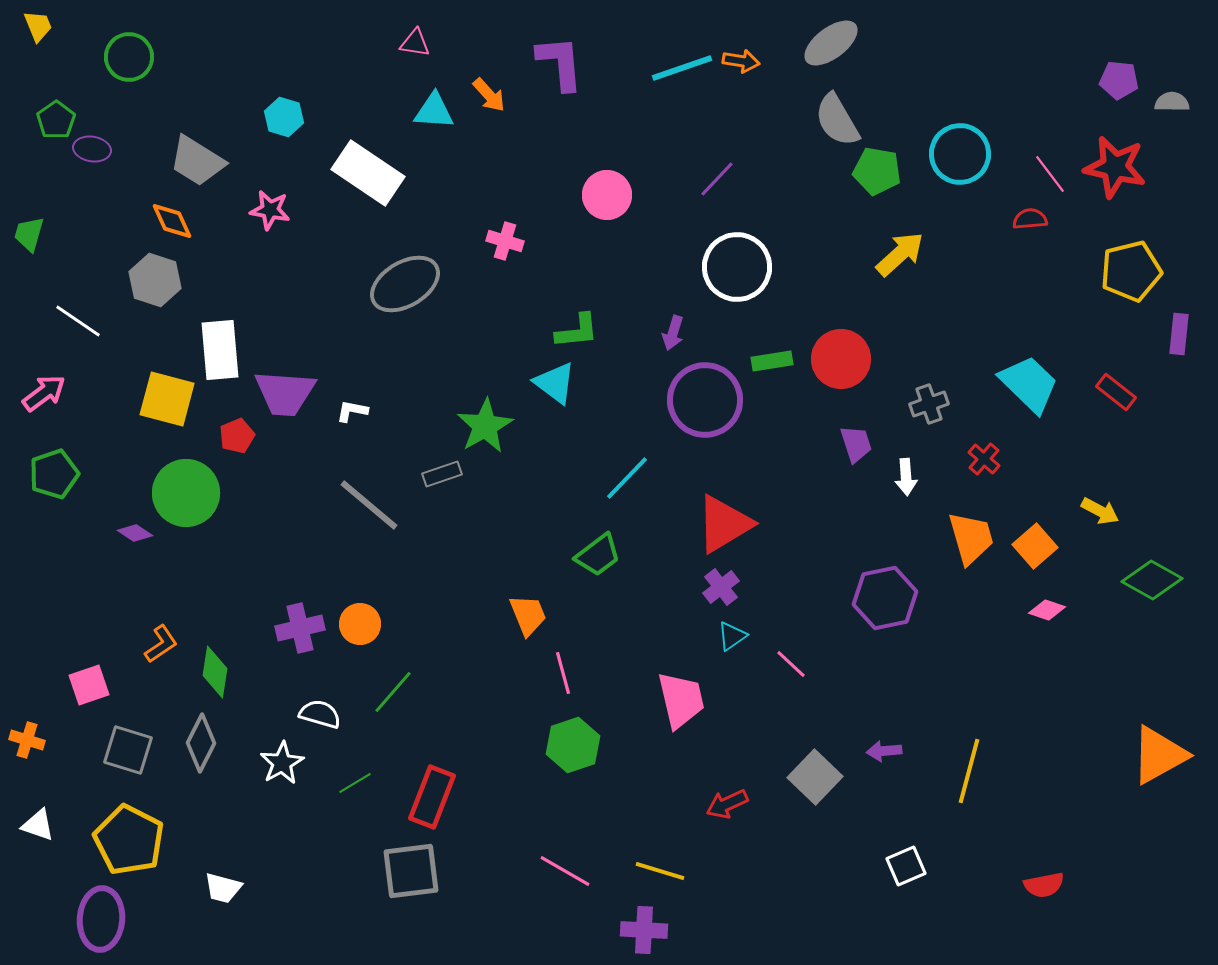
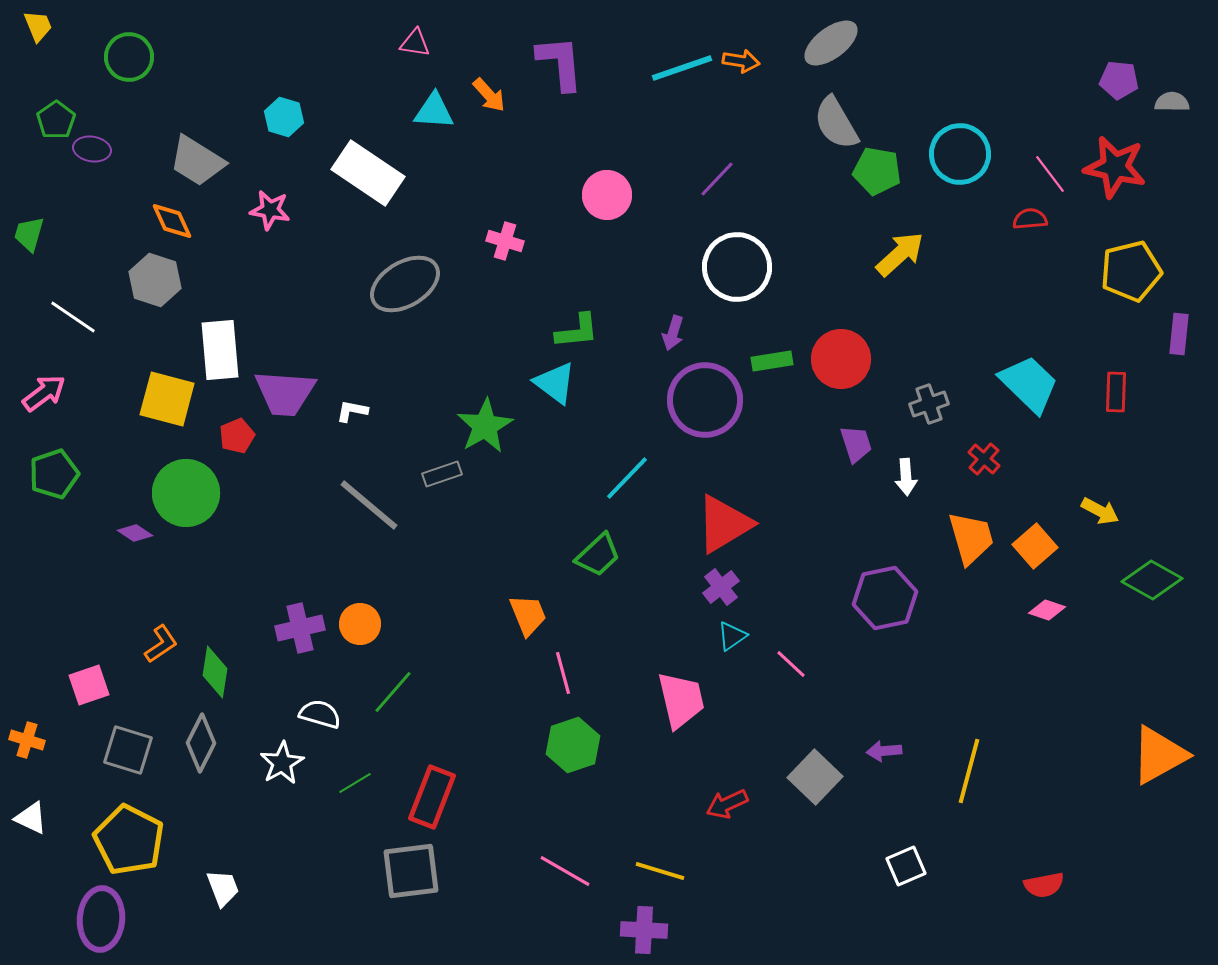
gray semicircle at (837, 120): moved 1 px left, 3 px down
white line at (78, 321): moved 5 px left, 4 px up
red rectangle at (1116, 392): rotated 54 degrees clockwise
green trapezoid at (598, 555): rotated 6 degrees counterclockwise
white triangle at (38, 825): moved 7 px left, 7 px up; rotated 6 degrees clockwise
white trapezoid at (223, 888): rotated 126 degrees counterclockwise
